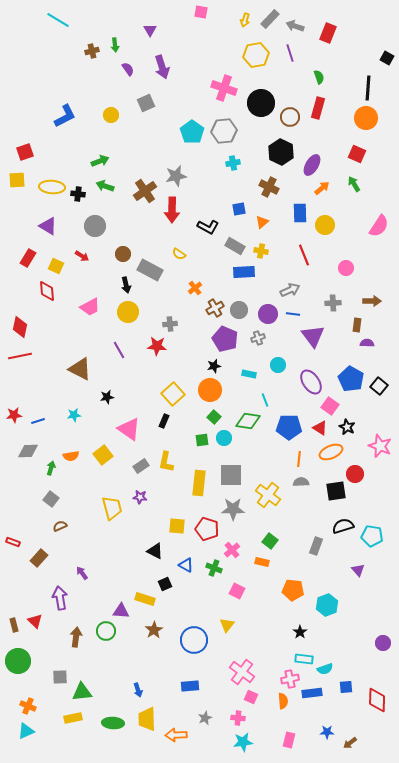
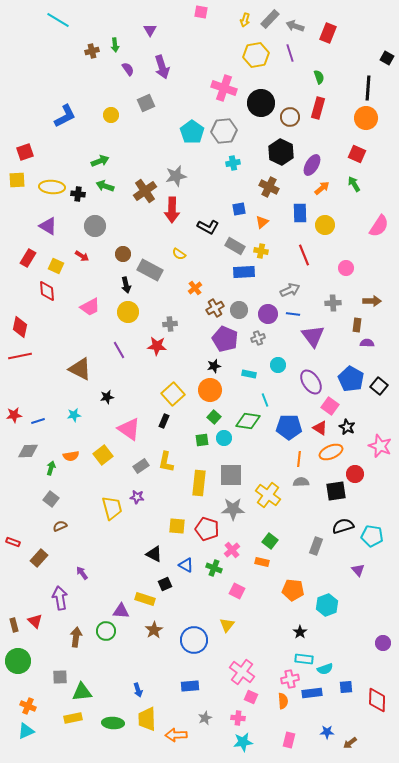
purple star at (140, 497): moved 3 px left
black triangle at (155, 551): moved 1 px left, 3 px down
